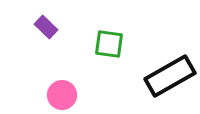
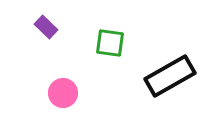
green square: moved 1 px right, 1 px up
pink circle: moved 1 px right, 2 px up
